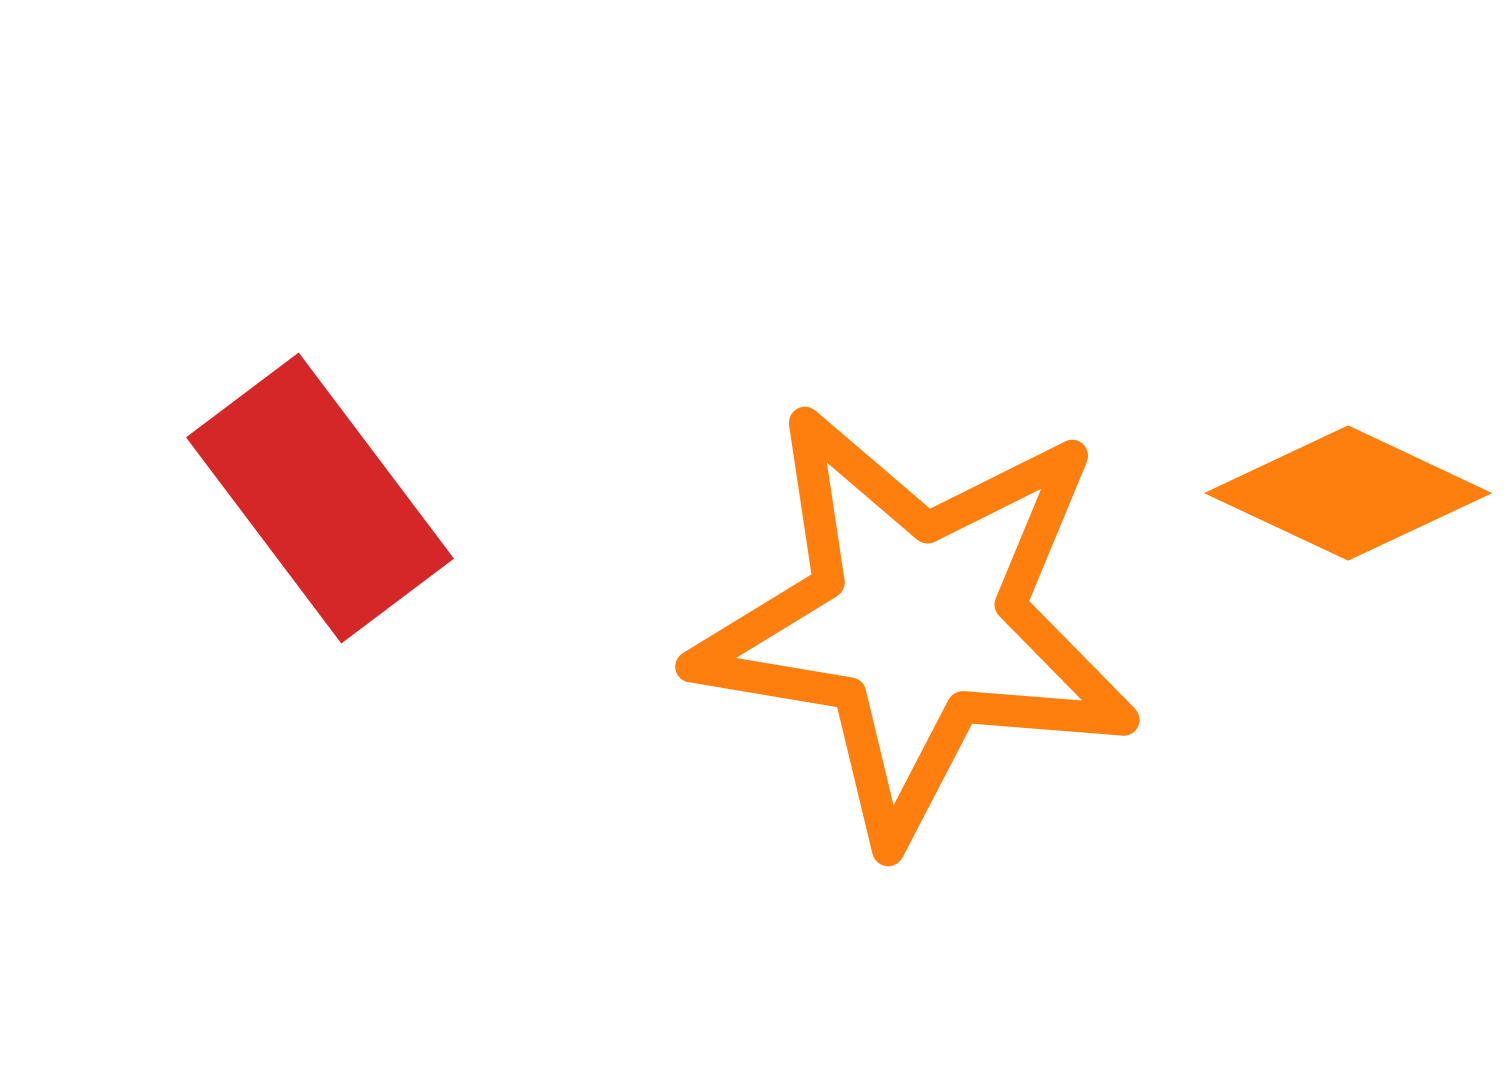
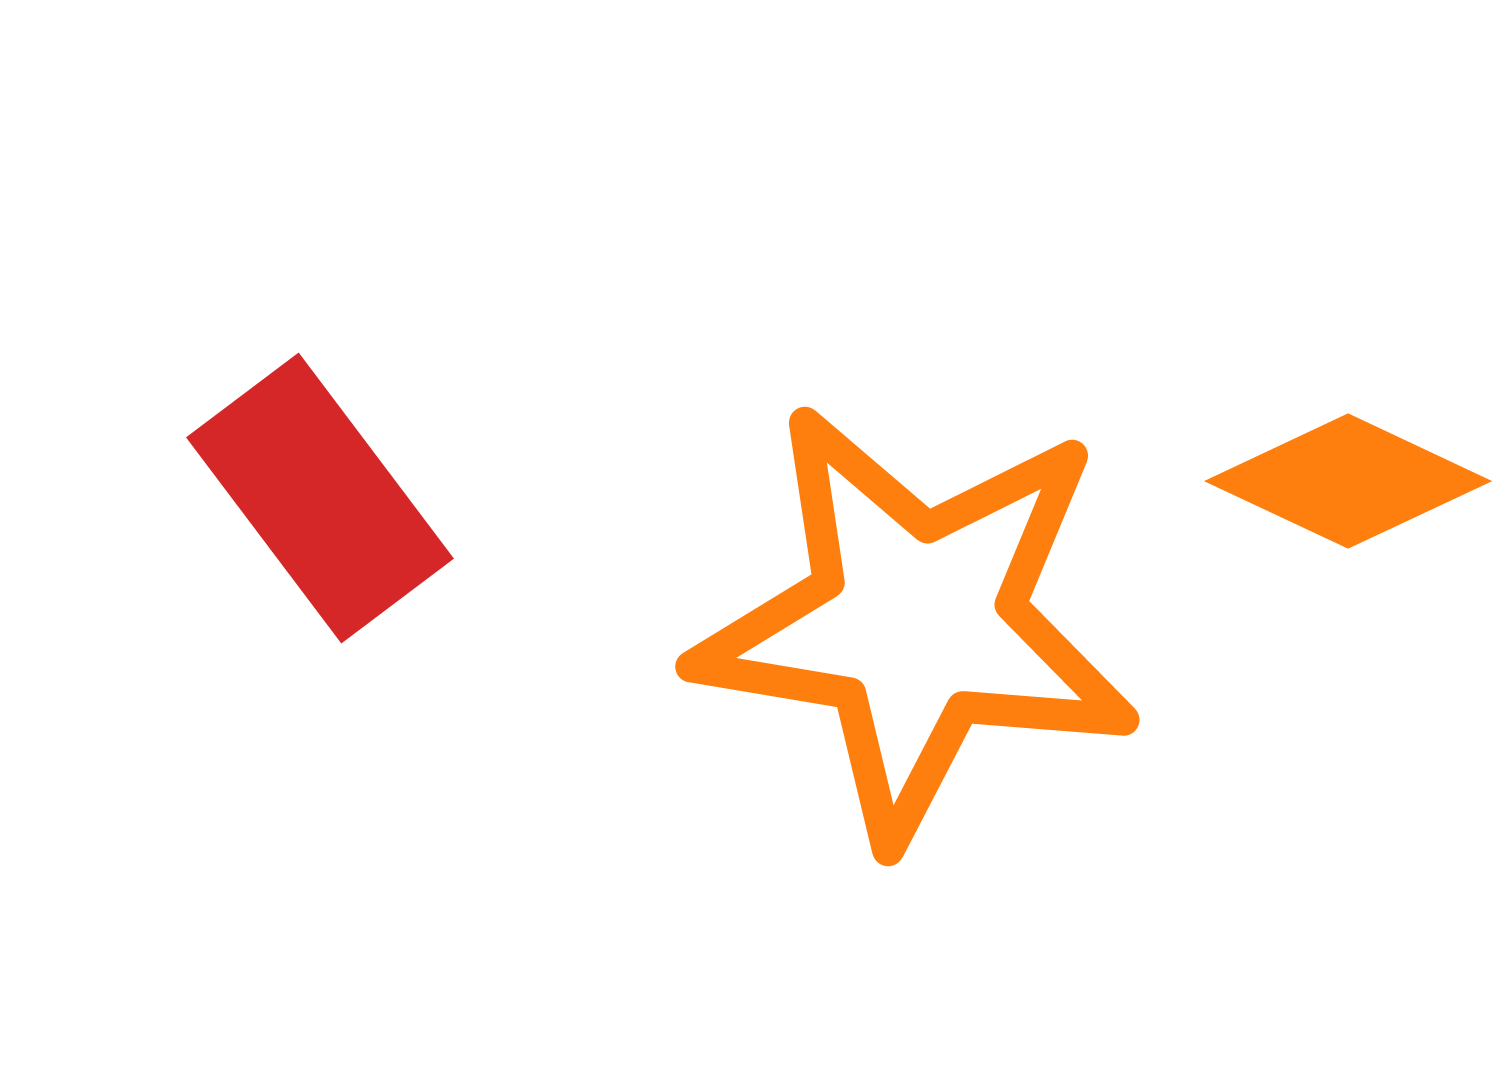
orange diamond: moved 12 px up
